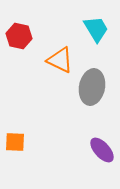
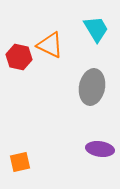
red hexagon: moved 21 px down
orange triangle: moved 10 px left, 15 px up
orange square: moved 5 px right, 20 px down; rotated 15 degrees counterclockwise
purple ellipse: moved 2 px left, 1 px up; rotated 40 degrees counterclockwise
